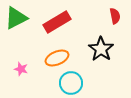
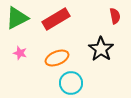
green triangle: moved 1 px right
red rectangle: moved 1 px left, 3 px up
pink star: moved 1 px left, 16 px up
